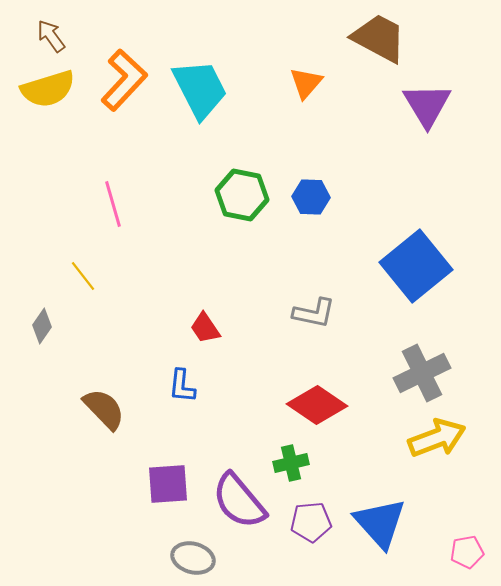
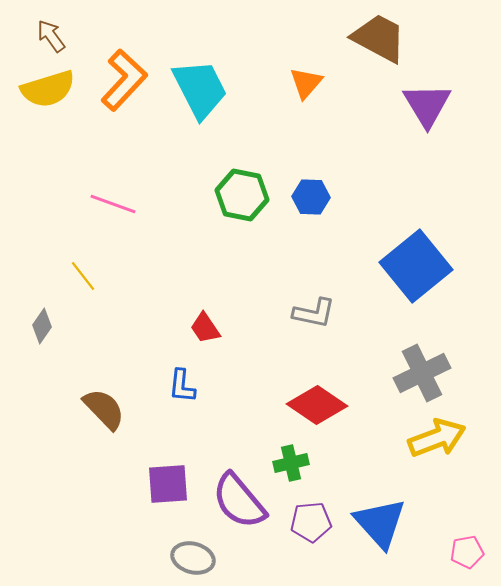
pink line: rotated 54 degrees counterclockwise
